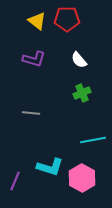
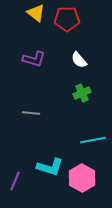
yellow triangle: moved 1 px left, 8 px up
